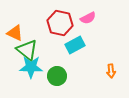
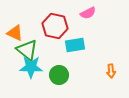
pink semicircle: moved 5 px up
red hexagon: moved 5 px left, 3 px down
cyan rectangle: rotated 18 degrees clockwise
green circle: moved 2 px right, 1 px up
